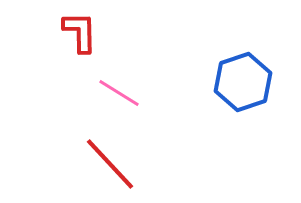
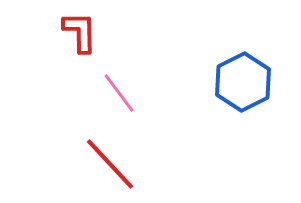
blue hexagon: rotated 8 degrees counterclockwise
pink line: rotated 21 degrees clockwise
